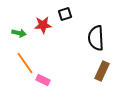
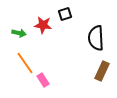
red star: rotated 12 degrees clockwise
pink rectangle: rotated 32 degrees clockwise
